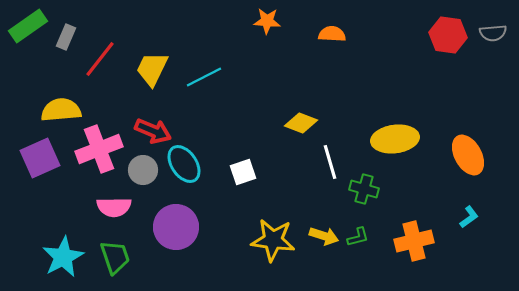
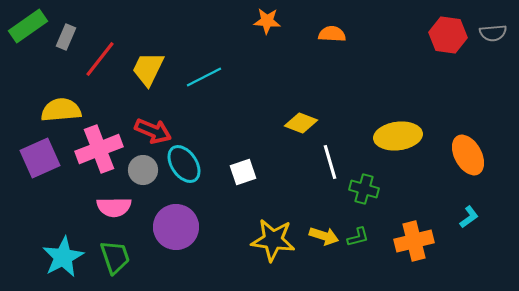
yellow trapezoid: moved 4 px left
yellow ellipse: moved 3 px right, 3 px up
